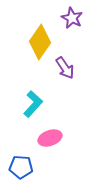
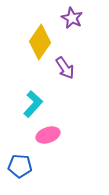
pink ellipse: moved 2 px left, 3 px up
blue pentagon: moved 1 px left, 1 px up
